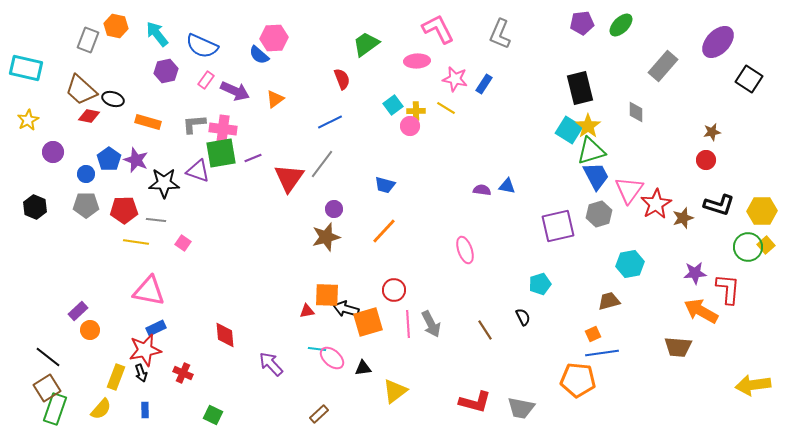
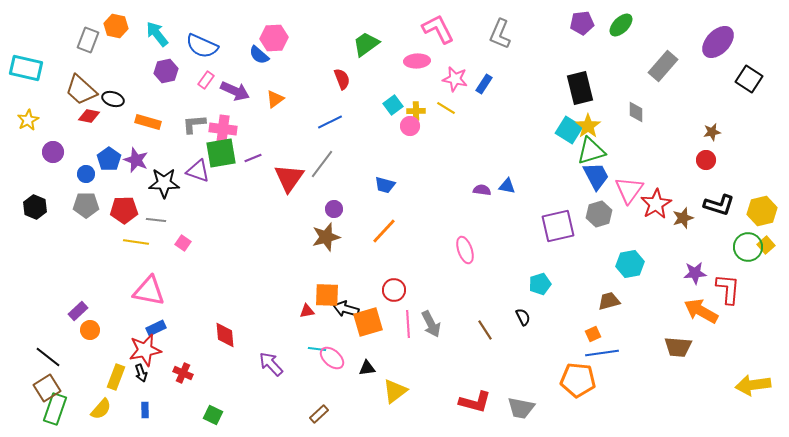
yellow hexagon at (762, 211): rotated 12 degrees counterclockwise
black triangle at (363, 368): moved 4 px right
